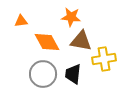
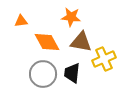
brown triangle: moved 1 px down
yellow cross: rotated 15 degrees counterclockwise
black trapezoid: moved 1 px left, 1 px up
